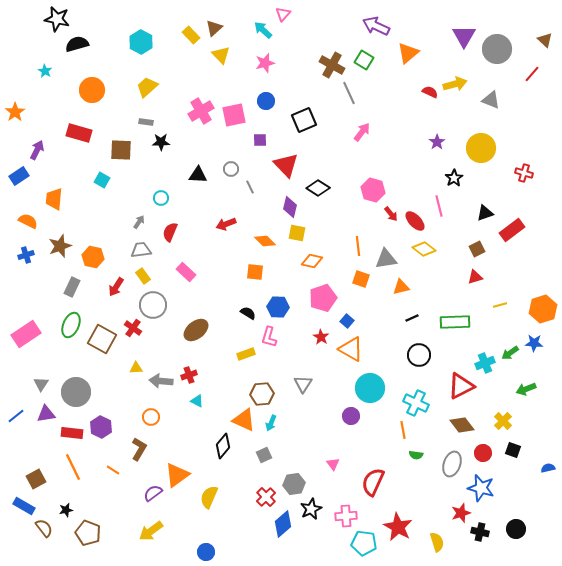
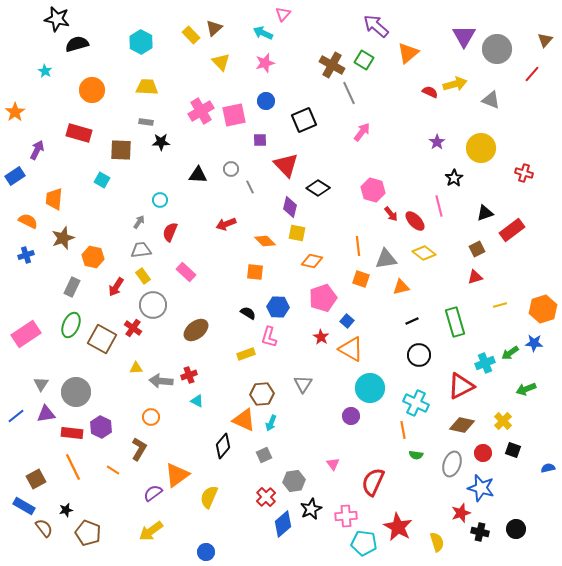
purple arrow at (376, 26): rotated 16 degrees clockwise
cyan arrow at (263, 30): moved 3 px down; rotated 18 degrees counterclockwise
brown triangle at (545, 40): rotated 28 degrees clockwise
yellow triangle at (221, 55): moved 7 px down
yellow trapezoid at (147, 87): rotated 45 degrees clockwise
blue rectangle at (19, 176): moved 4 px left
cyan circle at (161, 198): moved 1 px left, 2 px down
brown star at (60, 246): moved 3 px right, 8 px up
yellow diamond at (424, 249): moved 4 px down
black line at (412, 318): moved 3 px down
green rectangle at (455, 322): rotated 76 degrees clockwise
brown diamond at (462, 425): rotated 40 degrees counterclockwise
gray hexagon at (294, 484): moved 3 px up
